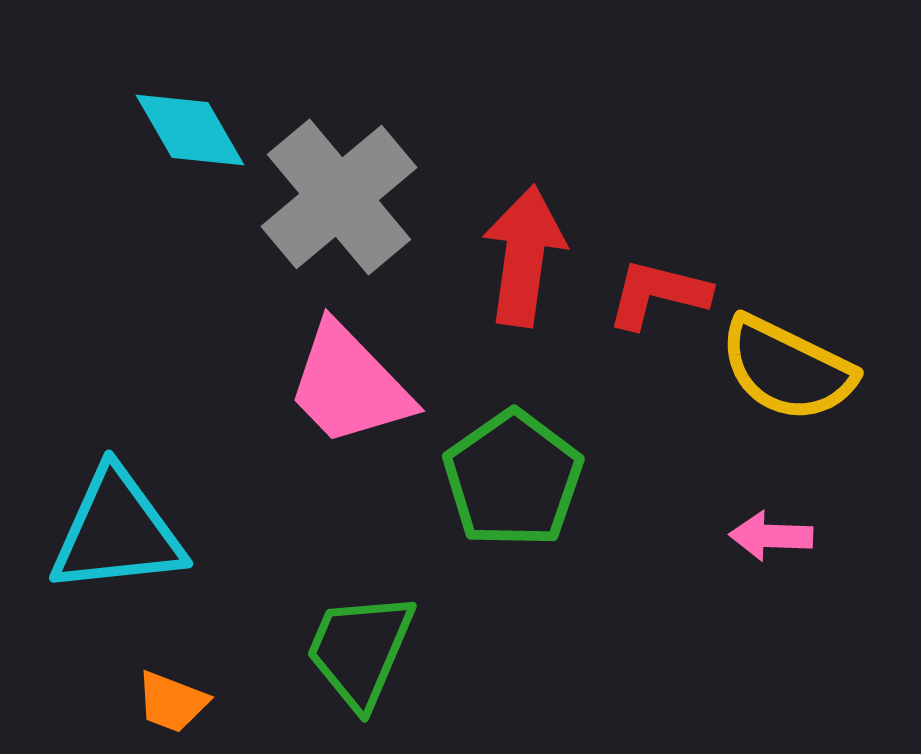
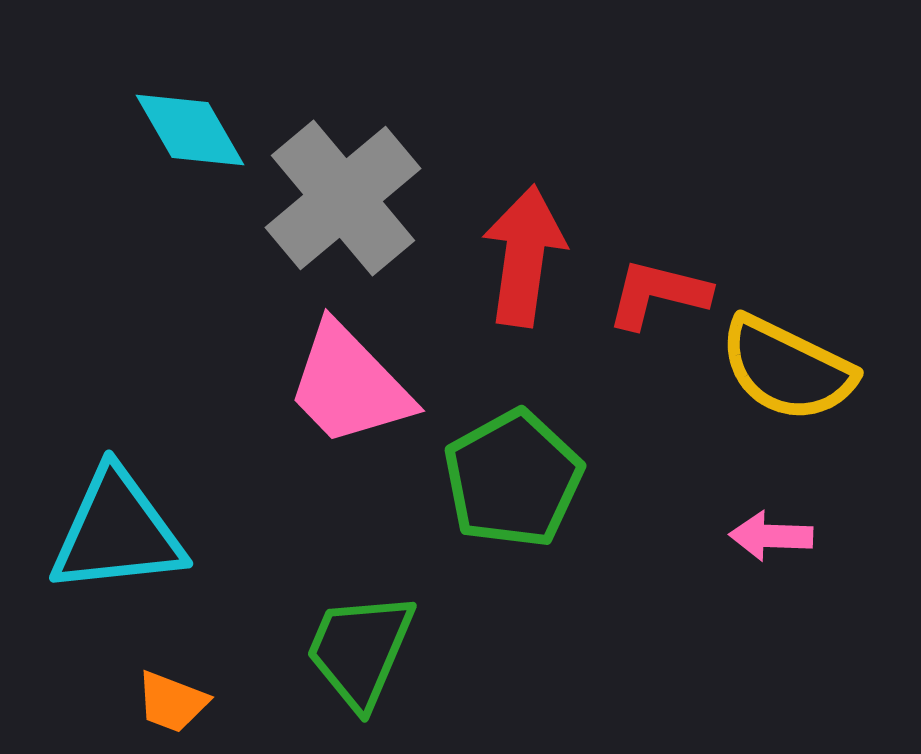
gray cross: moved 4 px right, 1 px down
green pentagon: rotated 6 degrees clockwise
